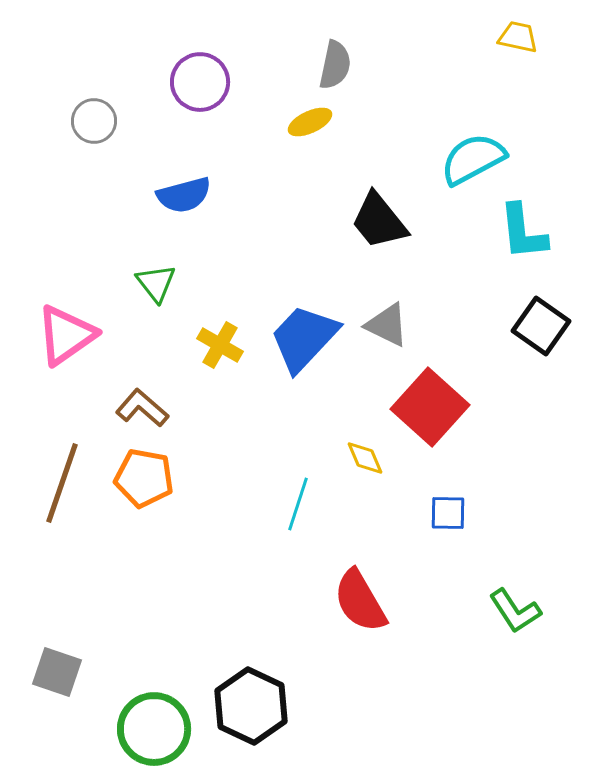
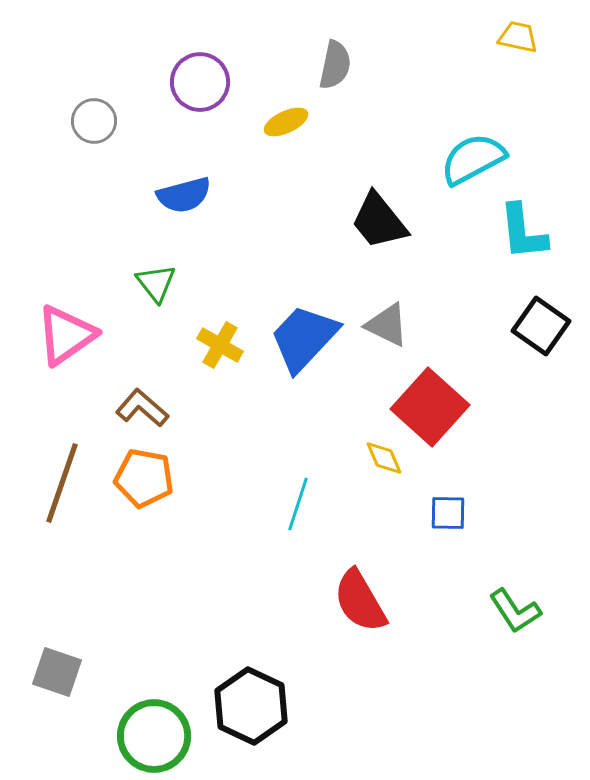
yellow ellipse: moved 24 px left
yellow diamond: moved 19 px right
green circle: moved 7 px down
